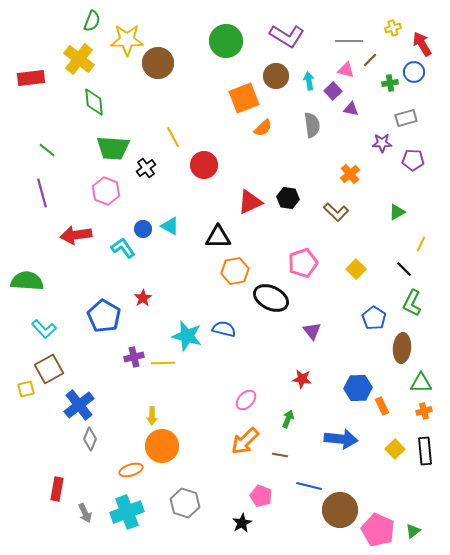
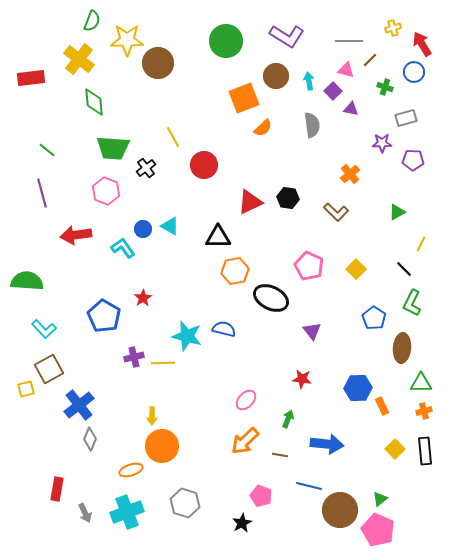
green cross at (390, 83): moved 5 px left, 4 px down; rotated 28 degrees clockwise
pink pentagon at (303, 263): moved 6 px right, 3 px down; rotated 28 degrees counterclockwise
blue arrow at (341, 439): moved 14 px left, 5 px down
green triangle at (413, 531): moved 33 px left, 32 px up
